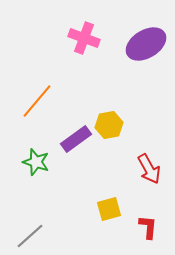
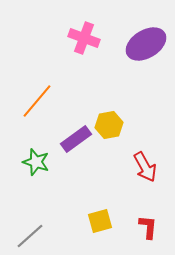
red arrow: moved 4 px left, 2 px up
yellow square: moved 9 px left, 12 px down
